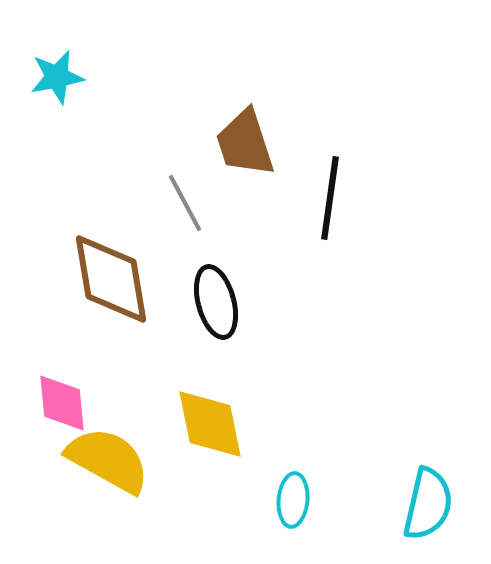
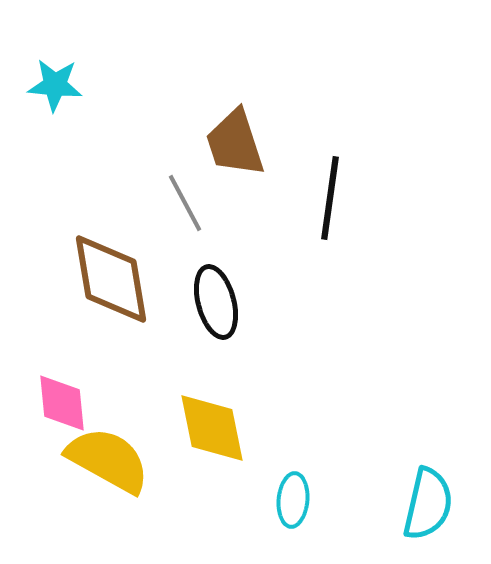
cyan star: moved 2 px left, 8 px down; rotated 16 degrees clockwise
brown trapezoid: moved 10 px left
yellow diamond: moved 2 px right, 4 px down
